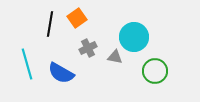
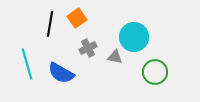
green circle: moved 1 px down
